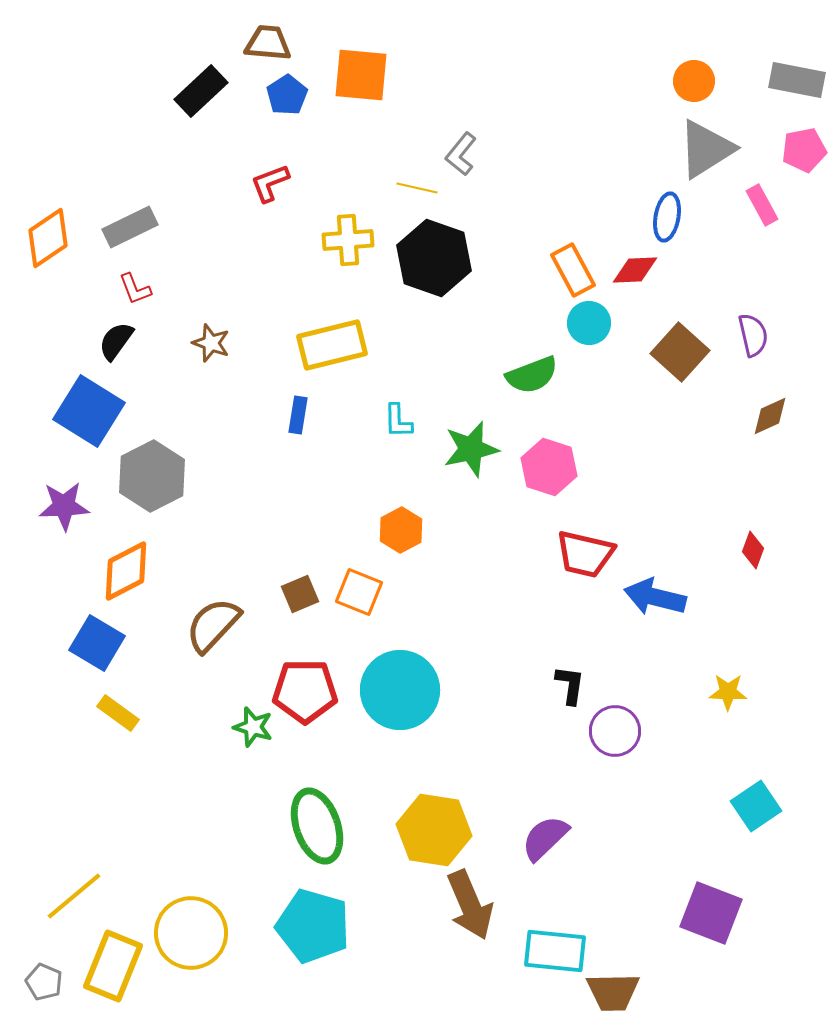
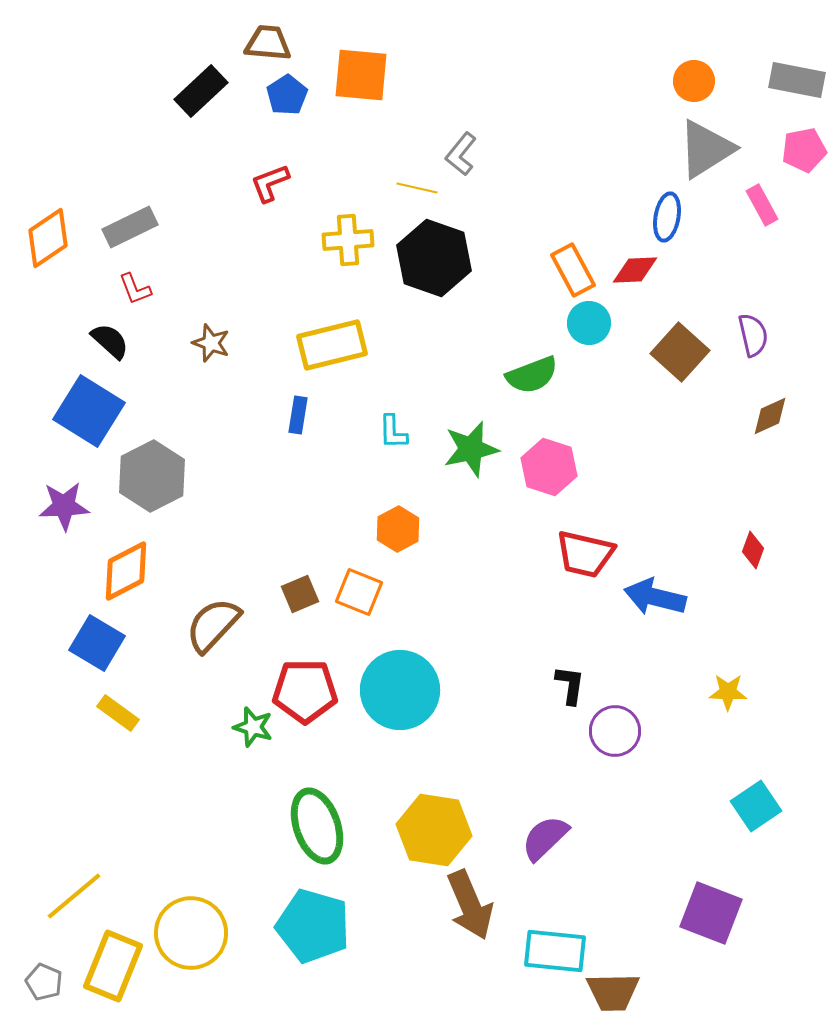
black semicircle at (116, 341): moved 6 px left; rotated 96 degrees clockwise
cyan L-shape at (398, 421): moved 5 px left, 11 px down
orange hexagon at (401, 530): moved 3 px left, 1 px up
